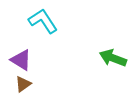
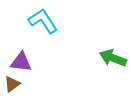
purple triangle: moved 2 px down; rotated 25 degrees counterclockwise
brown triangle: moved 11 px left
